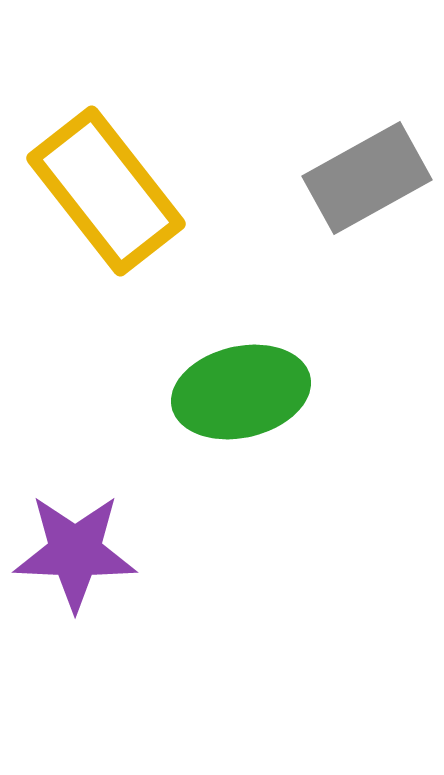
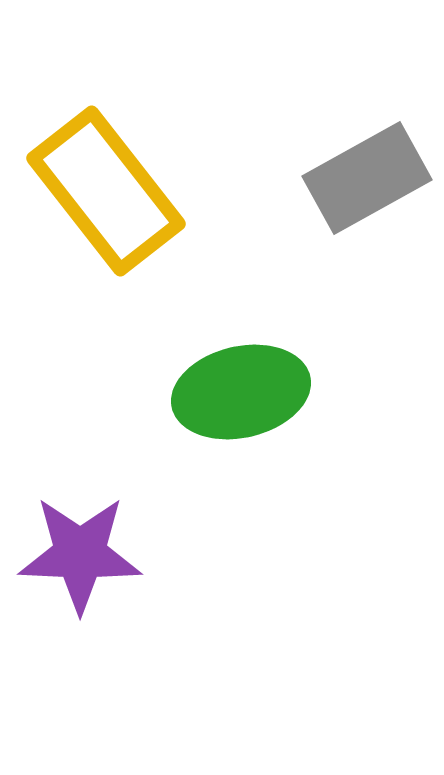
purple star: moved 5 px right, 2 px down
